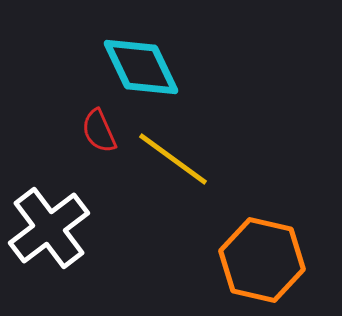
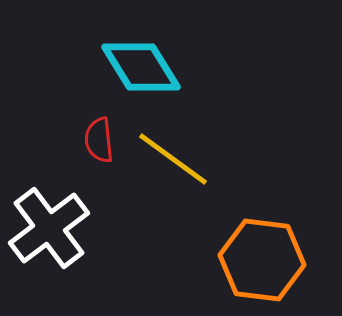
cyan diamond: rotated 6 degrees counterclockwise
red semicircle: moved 9 px down; rotated 18 degrees clockwise
orange hexagon: rotated 6 degrees counterclockwise
